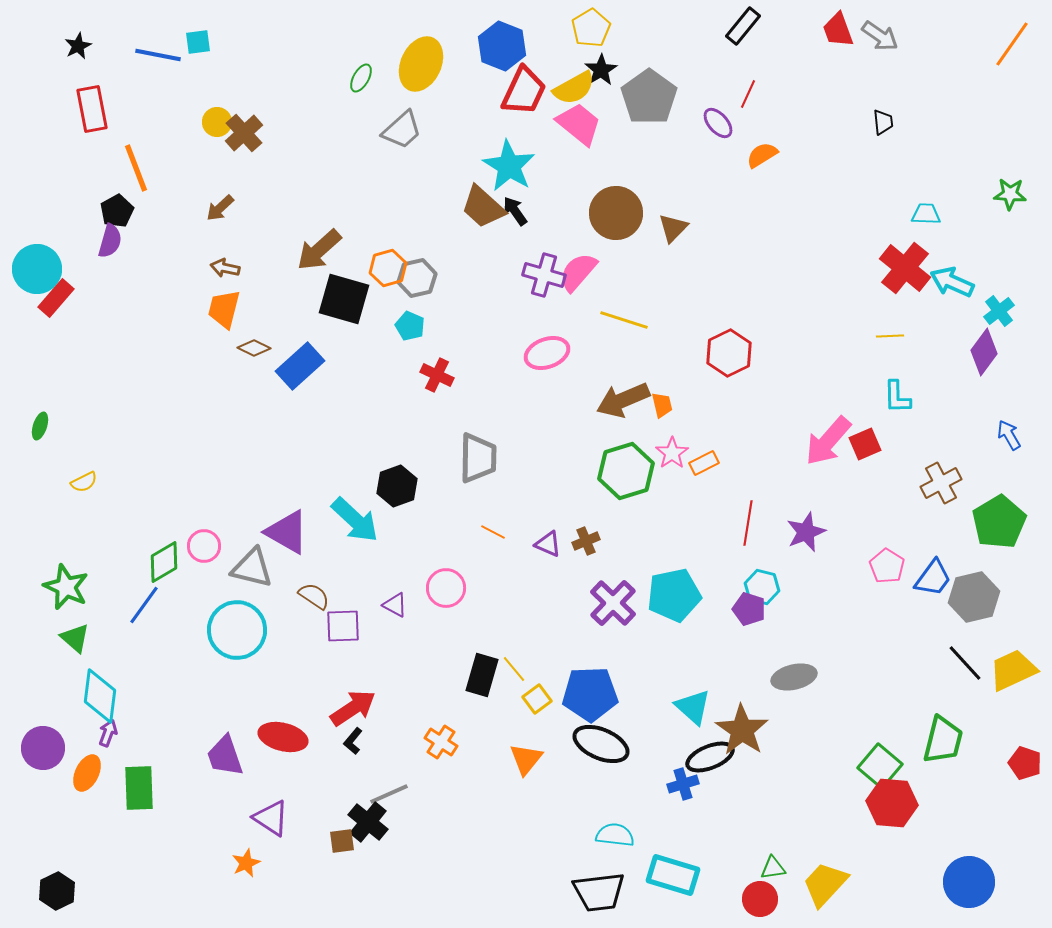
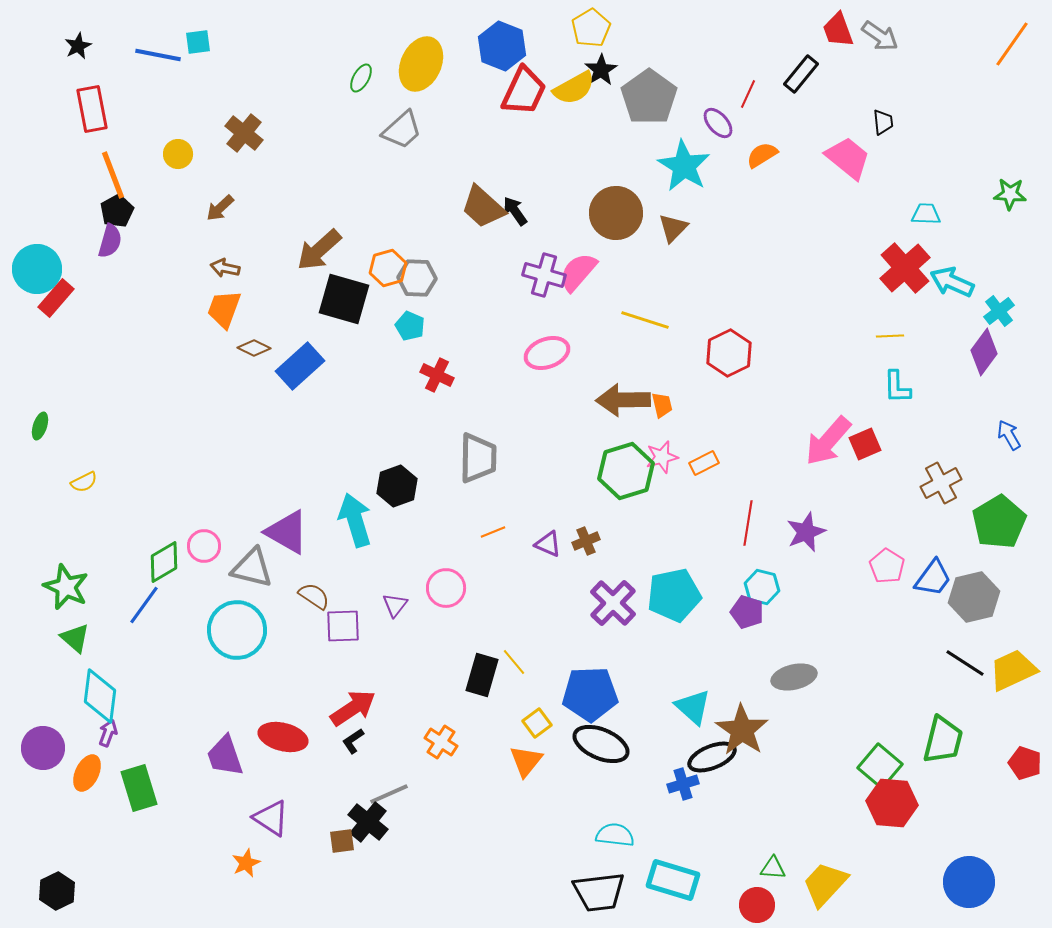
black rectangle at (743, 26): moved 58 px right, 48 px down
yellow circle at (217, 122): moved 39 px left, 32 px down
pink trapezoid at (579, 124): moved 269 px right, 34 px down
brown cross at (244, 133): rotated 9 degrees counterclockwise
cyan star at (509, 166): moved 175 px right
orange line at (136, 168): moved 23 px left, 7 px down
red cross at (905, 268): rotated 9 degrees clockwise
gray hexagon at (417, 278): rotated 15 degrees clockwise
orange trapezoid at (224, 309): rotated 6 degrees clockwise
yellow line at (624, 320): moved 21 px right
cyan L-shape at (897, 397): moved 10 px up
brown arrow at (623, 400): rotated 22 degrees clockwise
pink star at (672, 453): moved 10 px left, 4 px down; rotated 20 degrees clockwise
cyan arrow at (355, 520): rotated 150 degrees counterclockwise
orange line at (493, 532): rotated 50 degrees counterclockwise
purple triangle at (395, 605): rotated 40 degrees clockwise
purple pentagon at (749, 609): moved 2 px left, 3 px down
black line at (965, 663): rotated 15 degrees counterclockwise
yellow line at (514, 669): moved 7 px up
yellow square at (537, 699): moved 24 px down
black L-shape at (353, 741): rotated 16 degrees clockwise
black ellipse at (710, 757): moved 2 px right
orange triangle at (526, 759): moved 2 px down
green rectangle at (139, 788): rotated 15 degrees counterclockwise
green triangle at (773, 868): rotated 12 degrees clockwise
cyan rectangle at (673, 875): moved 5 px down
red circle at (760, 899): moved 3 px left, 6 px down
